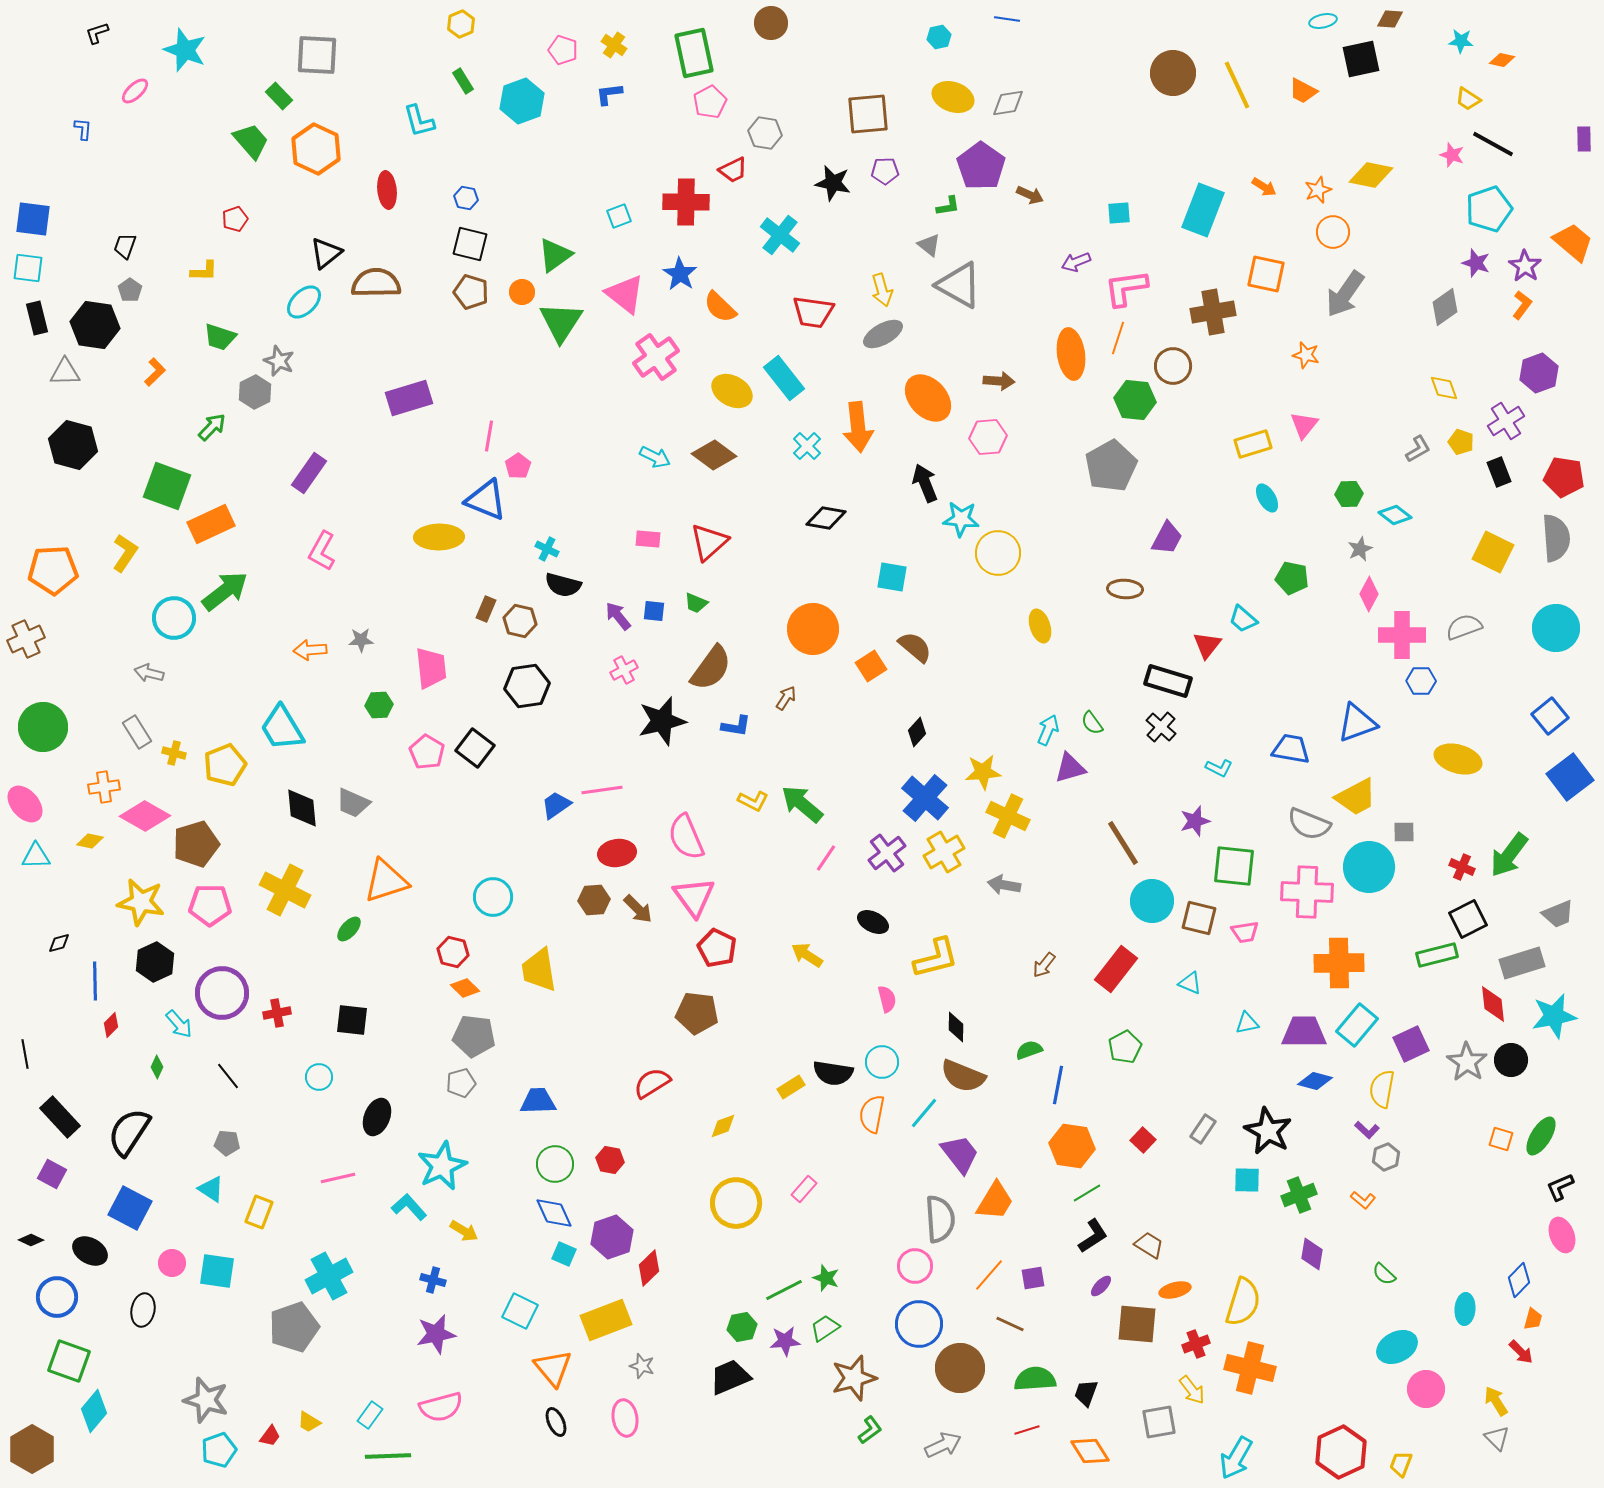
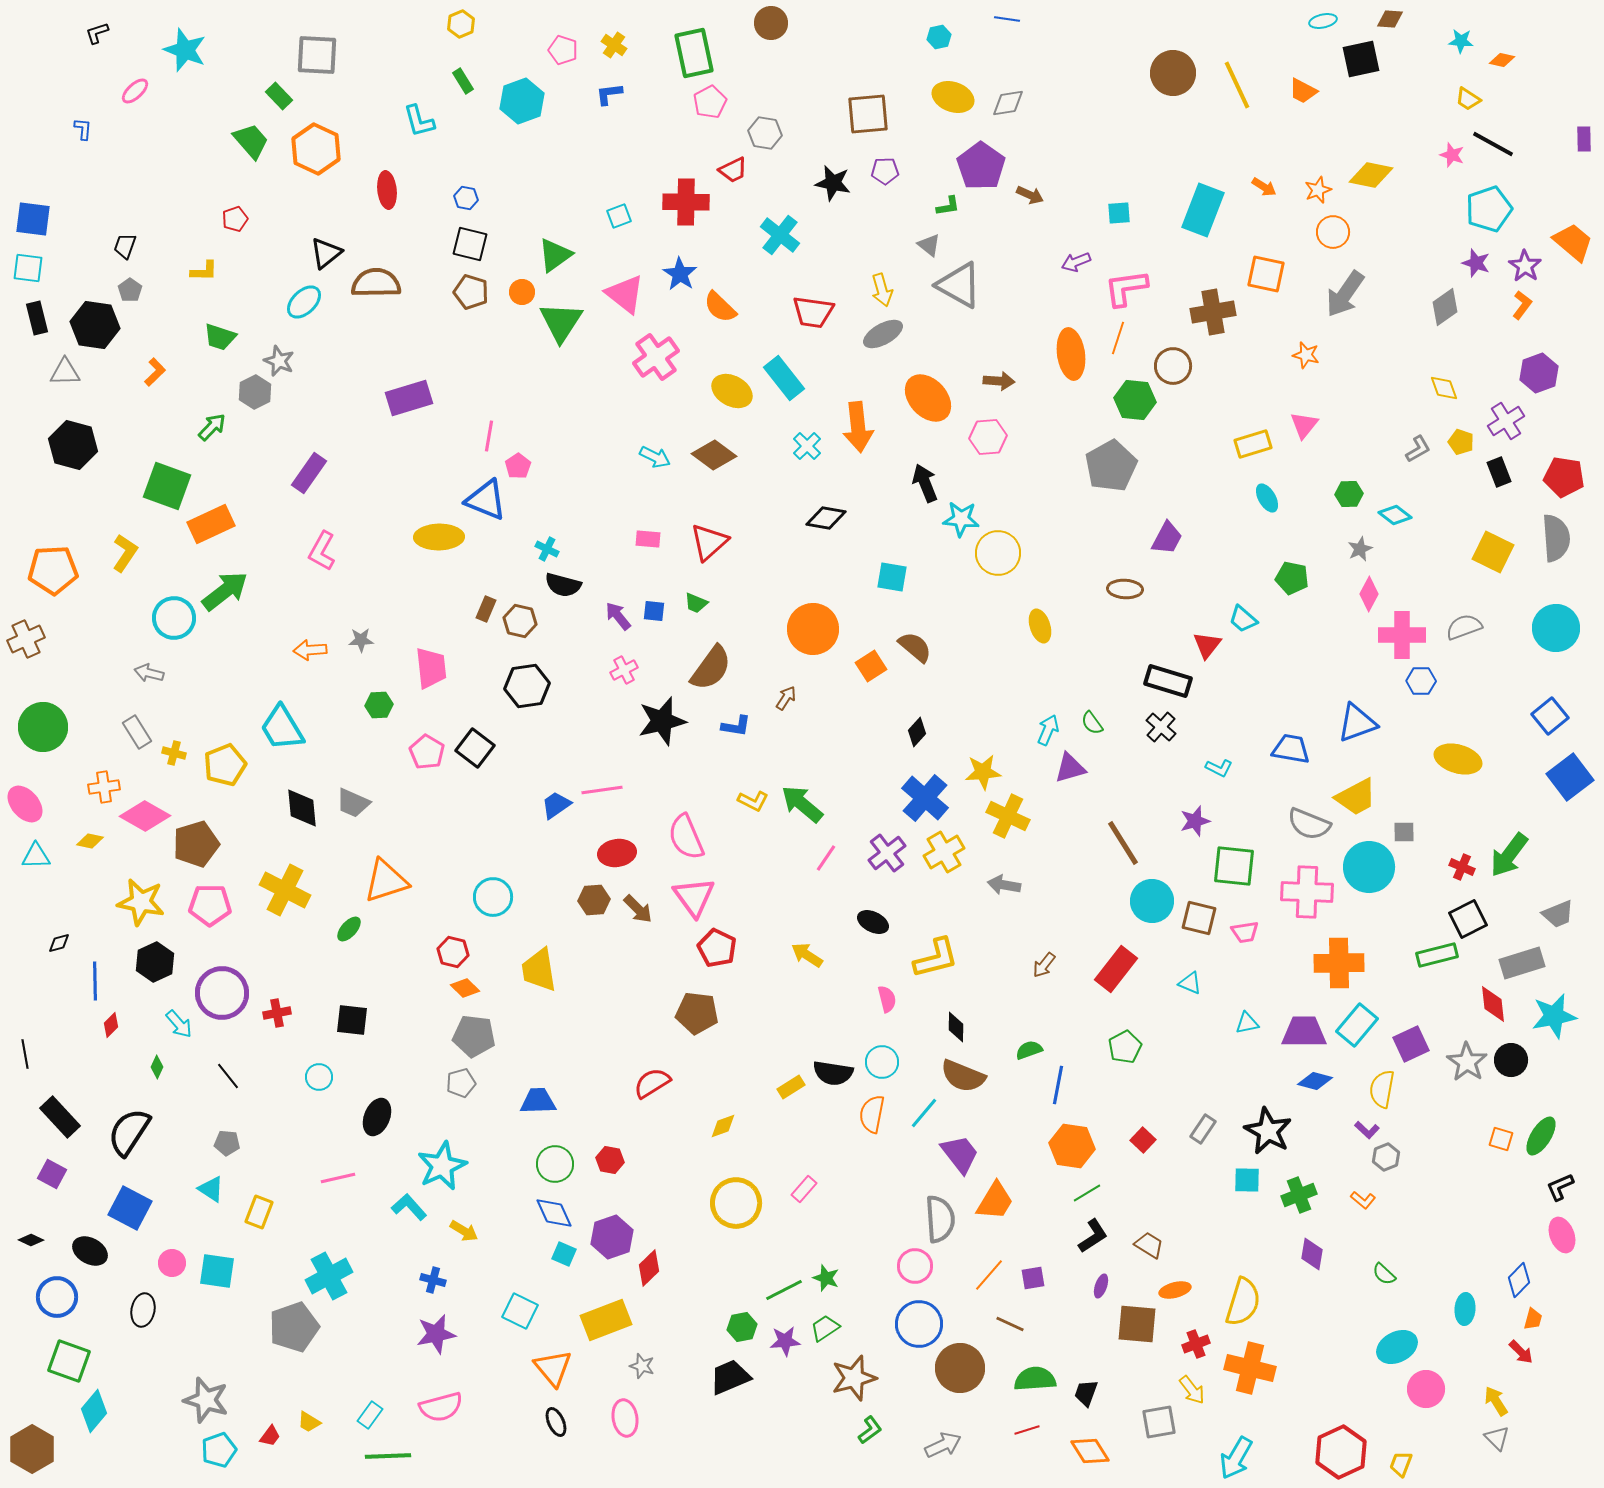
purple ellipse at (1101, 1286): rotated 25 degrees counterclockwise
